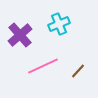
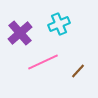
purple cross: moved 2 px up
pink line: moved 4 px up
